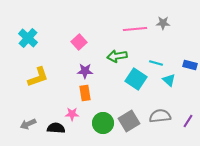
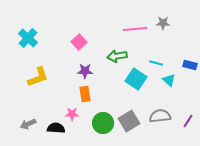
orange rectangle: moved 1 px down
